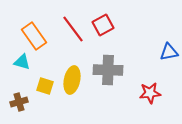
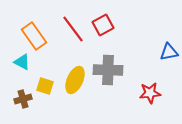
cyan triangle: rotated 12 degrees clockwise
yellow ellipse: moved 3 px right; rotated 12 degrees clockwise
brown cross: moved 4 px right, 3 px up
